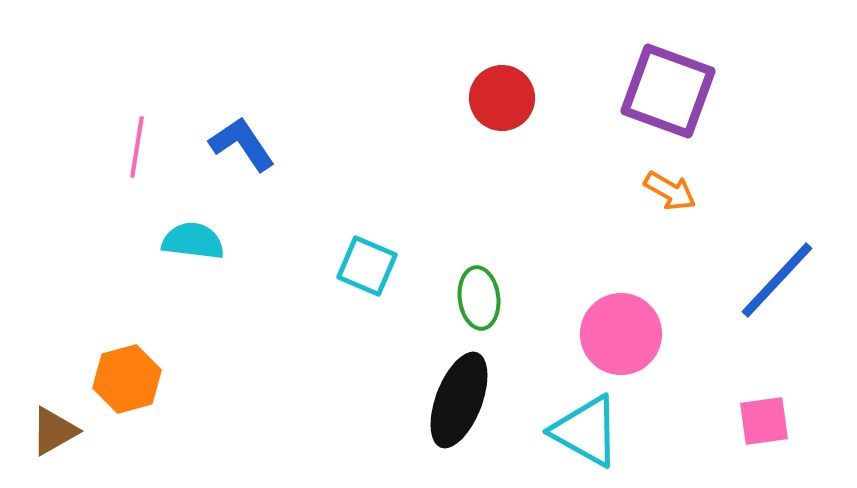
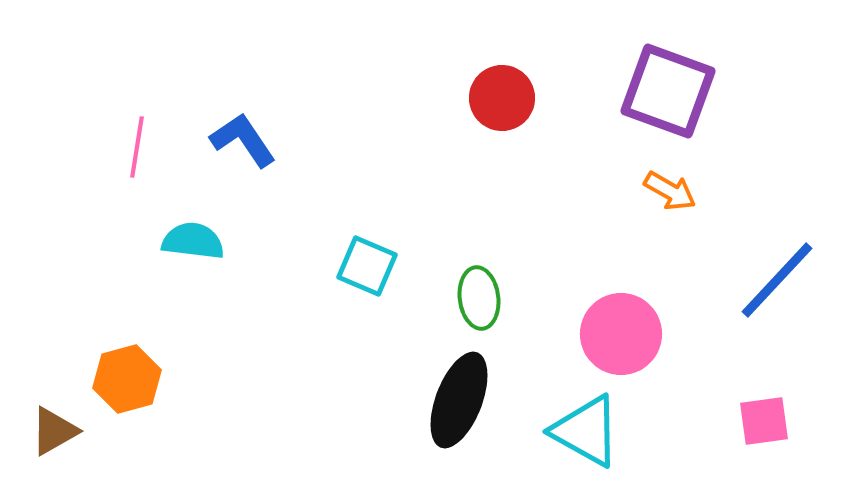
blue L-shape: moved 1 px right, 4 px up
